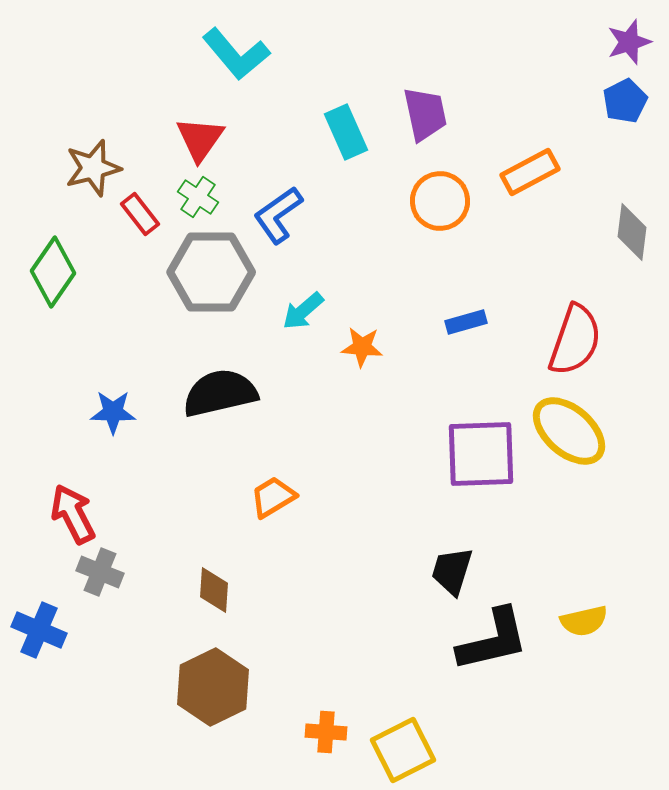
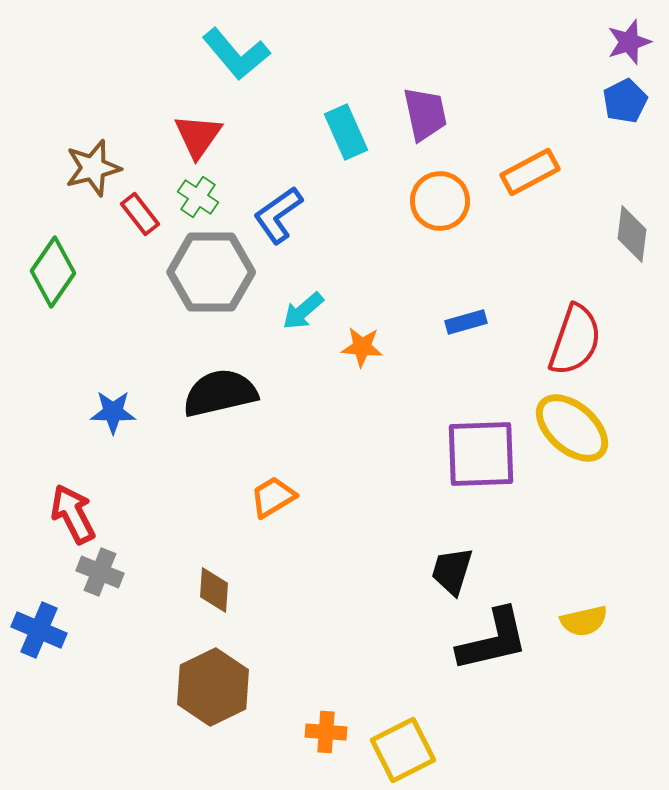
red triangle: moved 2 px left, 3 px up
gray diamond: moved 2 px down
yellow ellipse: moved 3 px right, 3 px up
